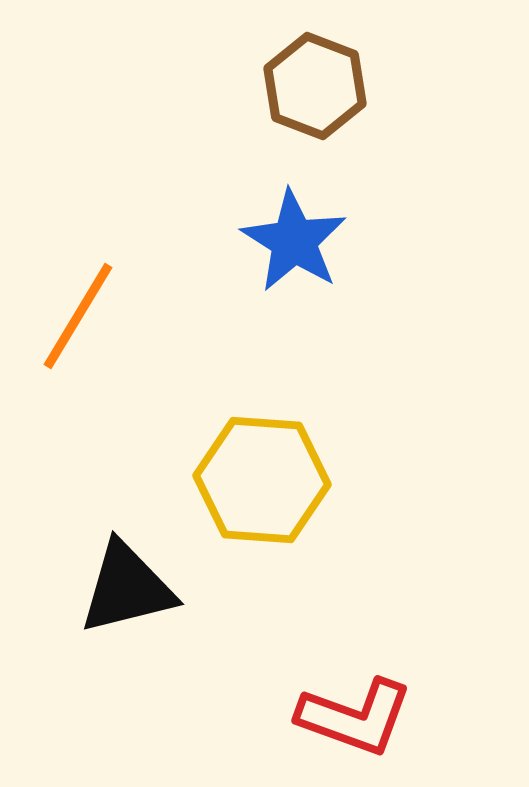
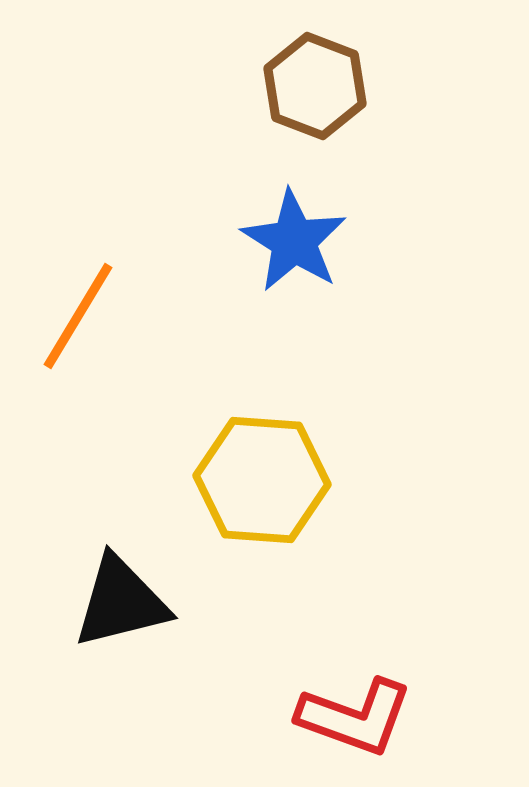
black triangle: moved 6 px left, 14 px down
